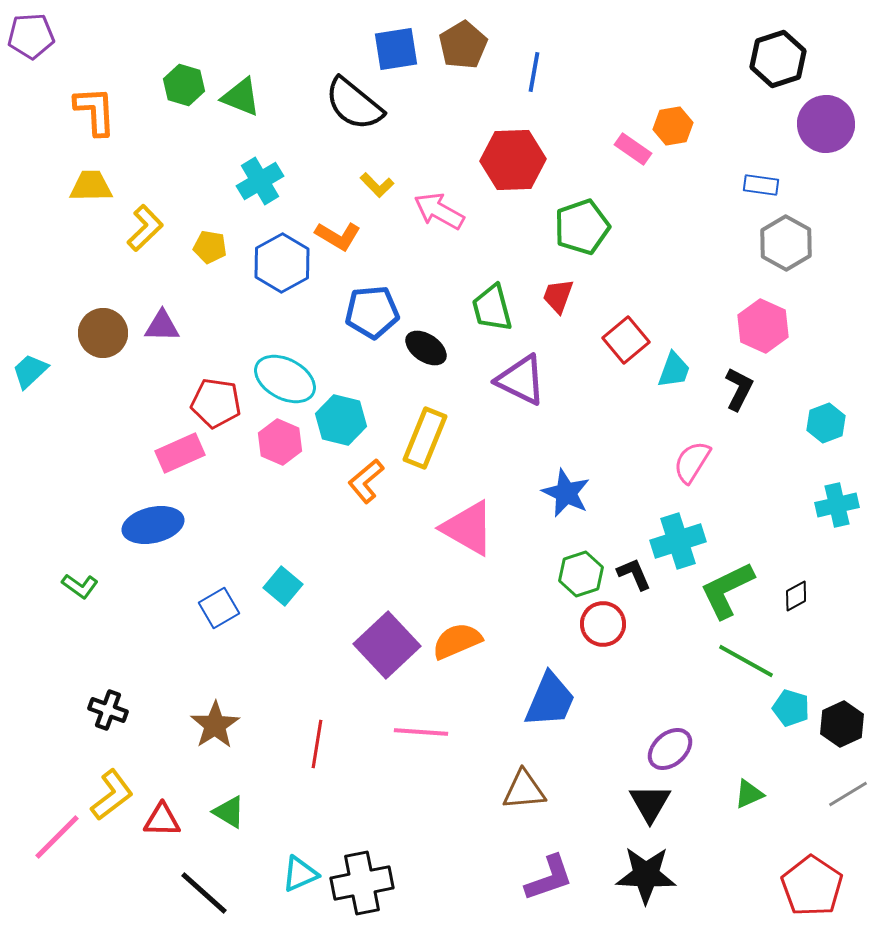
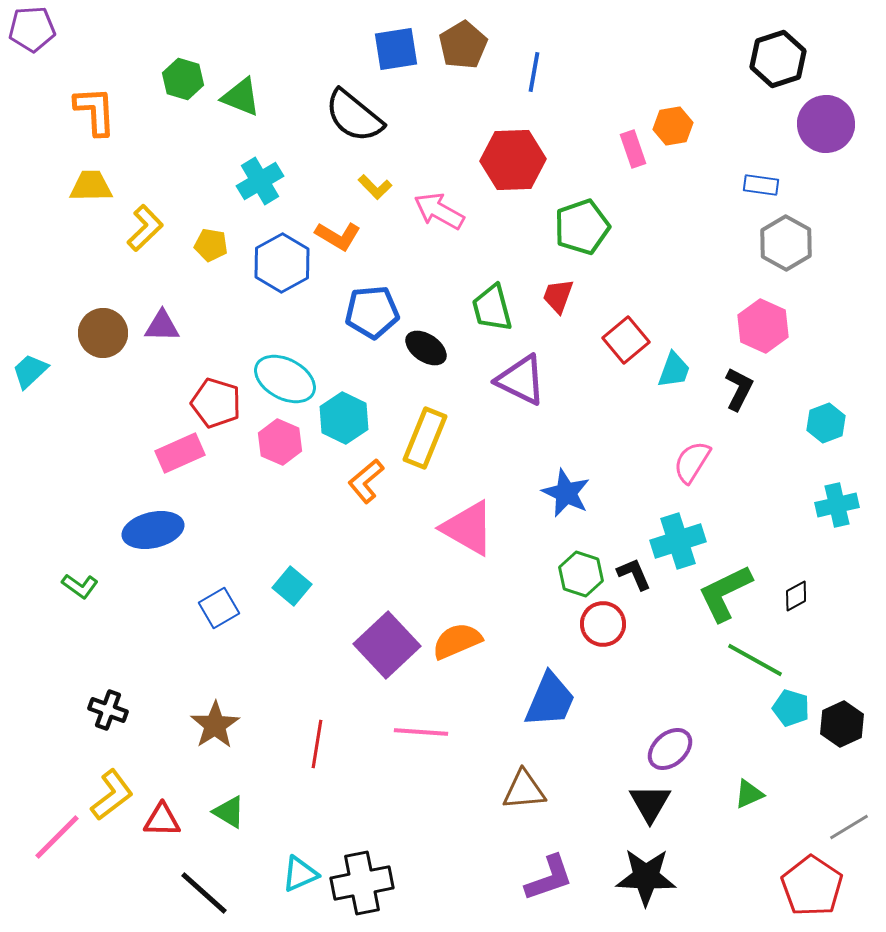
purple pentagon at (31, 36): moved 1 px right, 7 px up
green hexagon at (184, 85): moved 1 px left, 6 px up
black semicircle at (354, 104): moved 12 px down
pink rectangle at (633, 149): rotated 36 degrees clockwise
yellow L-shape at (377, 185): moved 2 px left, 2 px down
yellow pentagon at (210, 247): moved 1 px right, 2 px up
red pentagon at (216, 403): rotated 9 degrees clockwise
cyan hexagon at (341, 420): moved 3 px right, 2 px up; rotated 12 degrees clockwise
blue ellipse at (153, 525): moved 5 px down
green hexagon at (581, 574): rotated 24 degrees counterclockwise
cyan square at (283, 586): moved 9 px right
green L-shape at (727, 590): moved 2 px left, 3 px down
green line at (746, 661): moved 9 px right, 1 px up
gray line at (848, 794): moved 1 px right, 33 px down
black star at (646, 875): moved 2 px down
